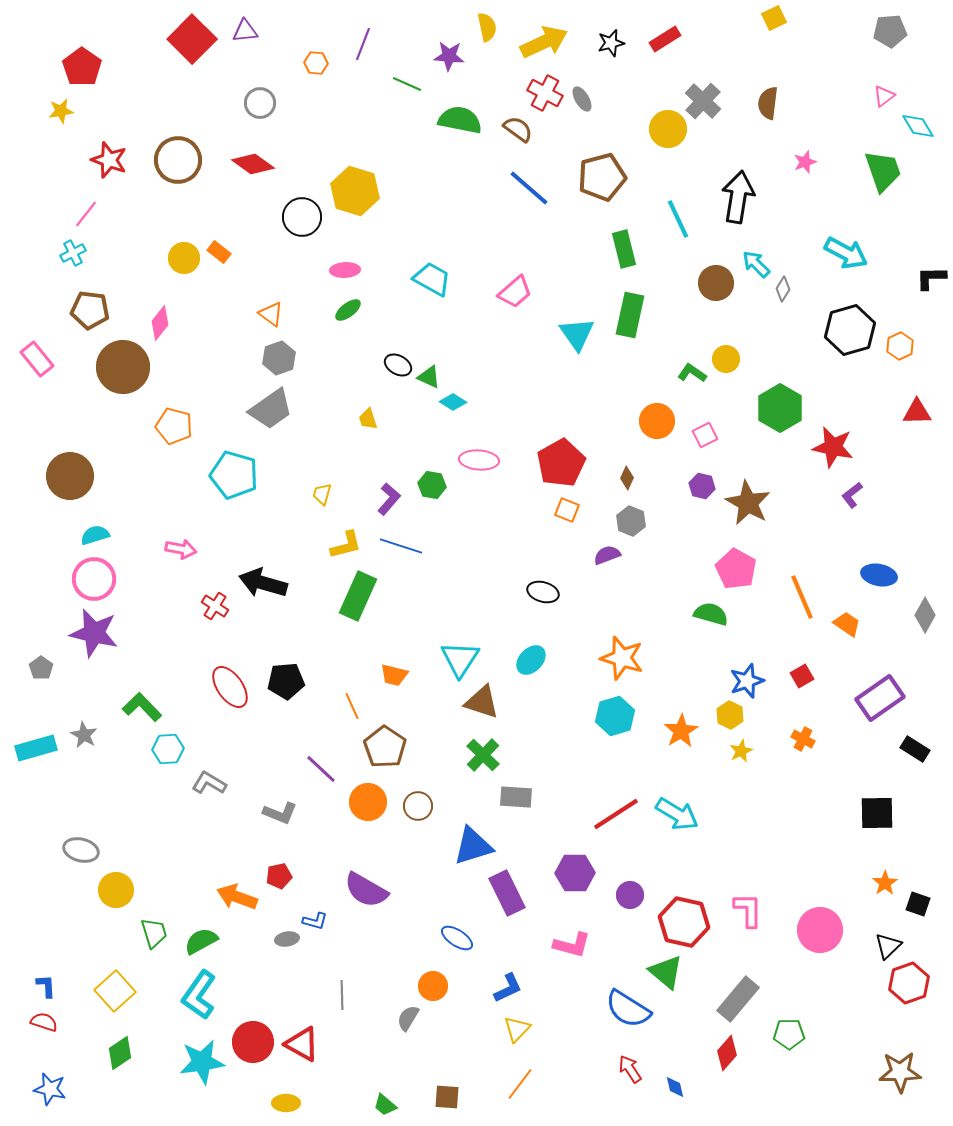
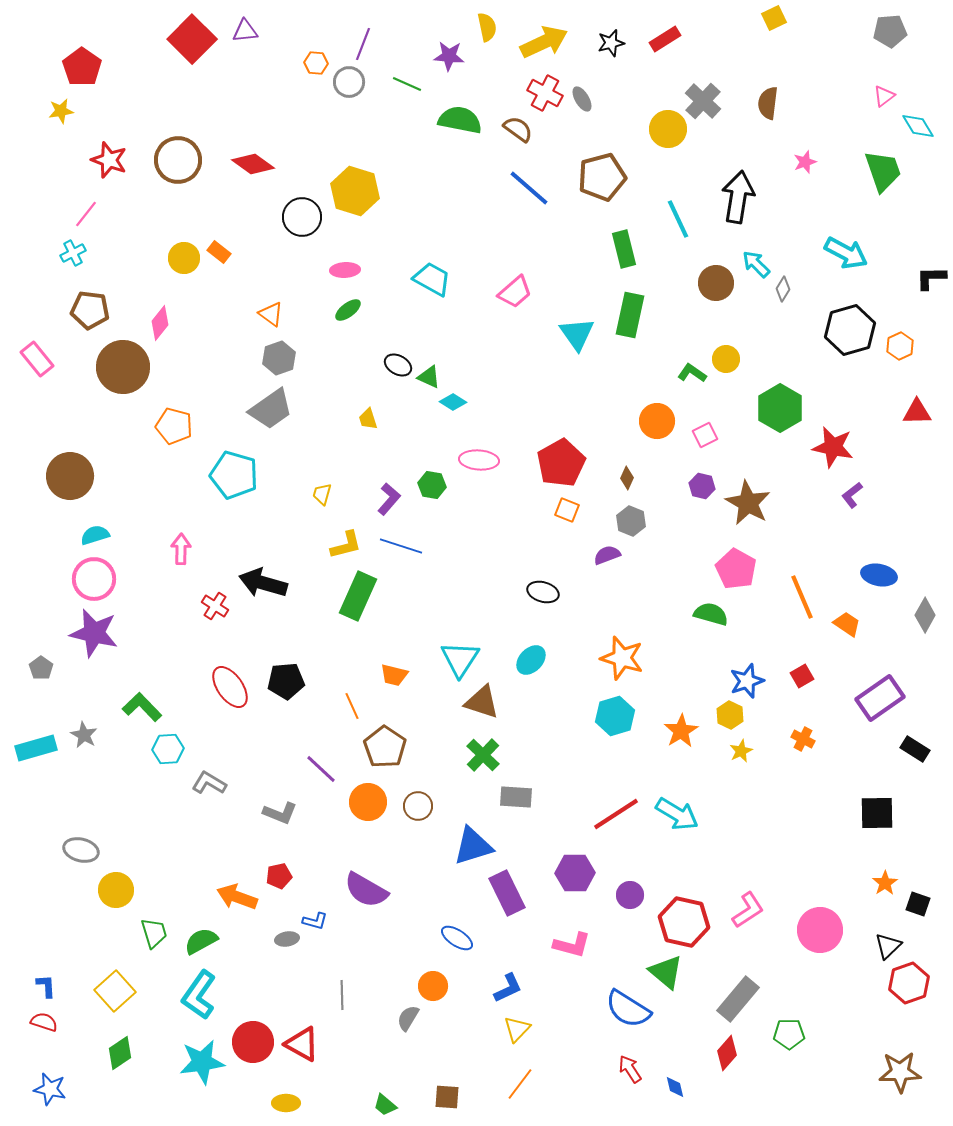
gray circle at (260, 103): moved 89 px right, 21 px up
pink arrow at (181, 549): rotated 100 degrees counterclockwise
pink L-shape at (748, 910): rotated 57 degrees clockwise
